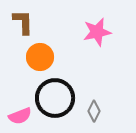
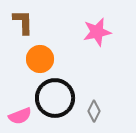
orange circle: moved 2 px down
